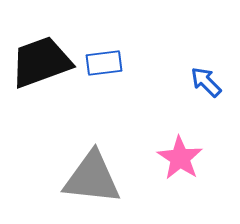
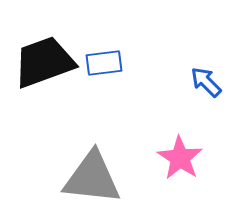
black trapezoid: moved 3 px right
